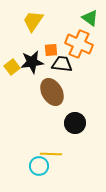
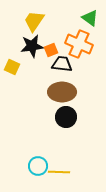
yellow trapezoid: moved 1 px right
orange square: rotated 16 degrees counterclockwise
black star: moved 16 px up
yellow square: rotated 28 degrees counterclockwise
brown ellipse: moved 10 px right; rotated 60 degrees counterclockwise
black circle: moved 9 px left, 6 px up
yellow line: moved 8 px right, 18 px down
cyan circle: moved 1 px left
